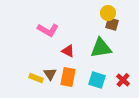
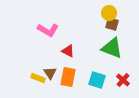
yellow circle: moved 1 px right
green triangle: moved 11 px right; rotated 30 degrees clockwise
brown triangle: moved 1 px up
yellow rectangle: moved 2 px right
